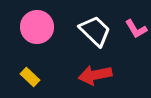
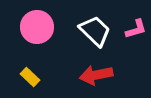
pink L-shape: rotated 75 degrees counterclockwise
red arrow: moved 1 px right
